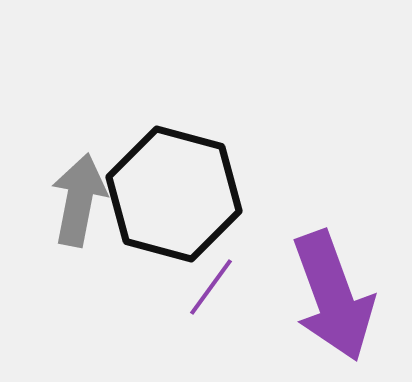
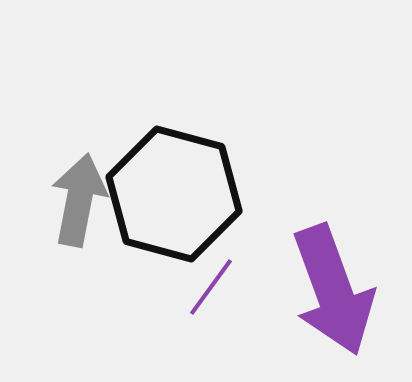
purple arrow: moved 6 px up
